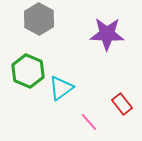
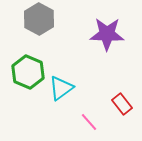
green hexagon: moved 1 px down
